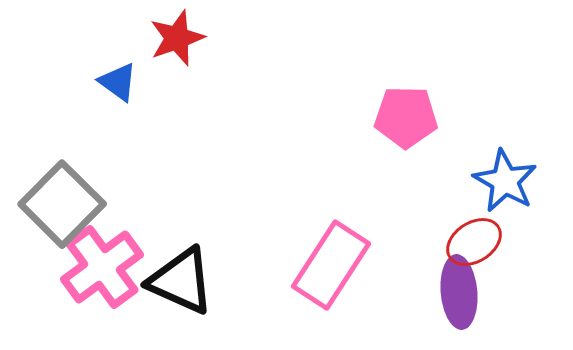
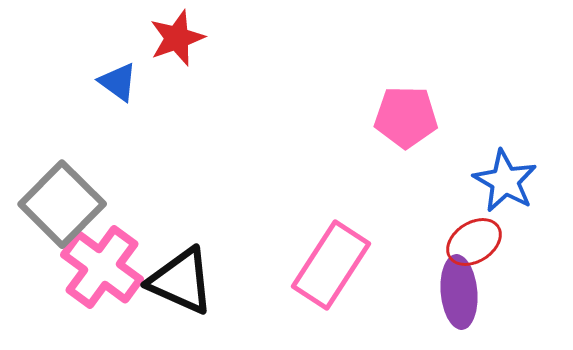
pink cross: rotated 18 degrees counterclockwise
